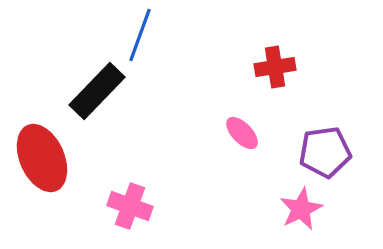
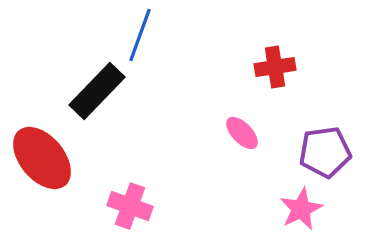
red ellipse: rotated 16 degrees counterclockwise
